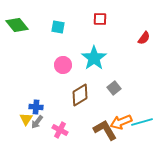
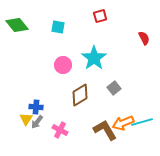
red square: moved 3 px up; rotated 16 degrees counterclockwise
red semicircle: rotated 64 degrees counterclockwise
orange arrow: moved 2 px right, 1 px down
